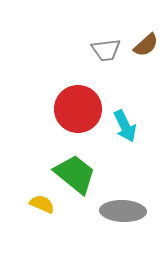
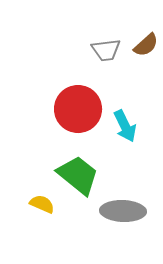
green trapezoid: moved 3 px right, 1 px down
